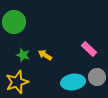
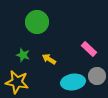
green circle: moved 23 px right
yellow arrow: moved 4 px right, 4 px down
gray circle: moved 1 px up
yellow star: rotated 30 degrees clockwise
